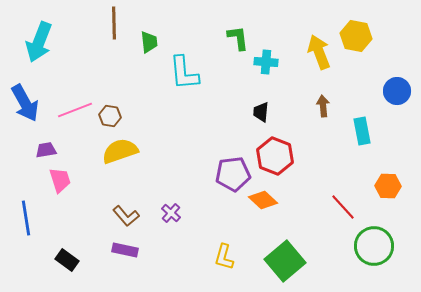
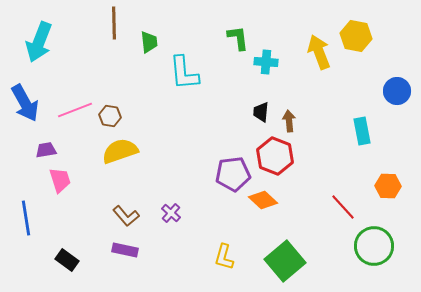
brown arrow: moved 34 px left, 15 px down
